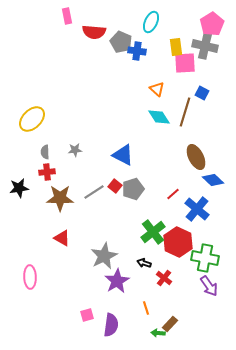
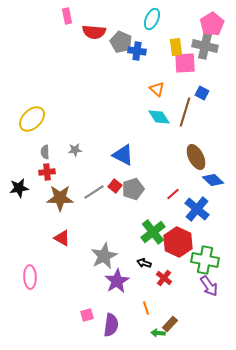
cyan ellipse at (151, 22): moved 1 px right, 3 px up
green cross at (205, 258): moved 2 px down
